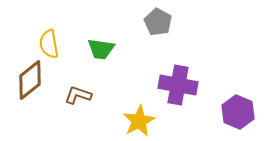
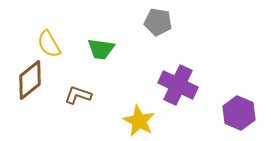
gray pentagon: rotated 20 degrees counterclockwise
yellow semicircle: rotated 20 degrees counterclockwise
purple cross: rotated 15 degrees clockwise
purple hexagon: moved 1 px right, 1 px down
yellow star: rotated 16 degrees counterclockwise
